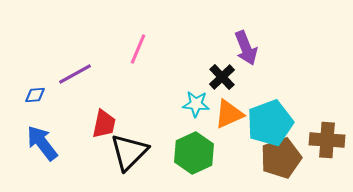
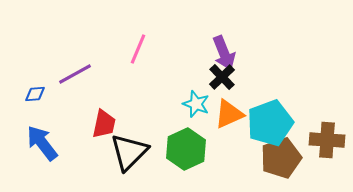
purple arrow: moved 22 px left, 5 px down
blue diamond: moved 1 px up
cyan star: rotated 16 degrees clockwise
green hexagon: moved 8 px left, 4 px up
